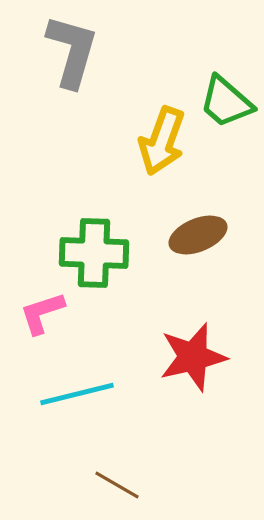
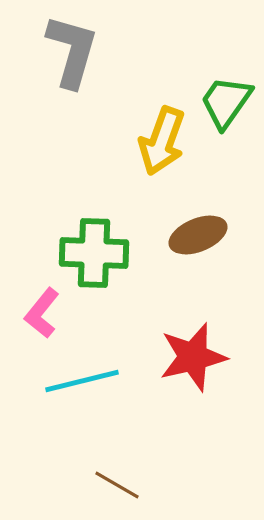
green trapezoid: rotated 84 degrees clockwise
pink L-shape: rotated 33 degrees counterclockwise
cyan line: moved 5 px right, 13 px up
